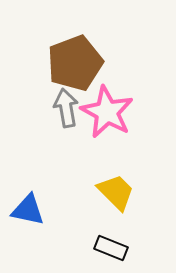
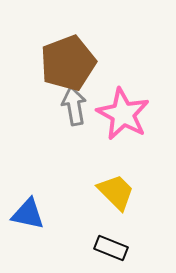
brown pentagon: moved 7 px left
gray arrow: moved 8 px right, 2 px up
pink star: moved 16 px right, 2 px down
blue triangle: moved 4 px down
